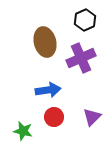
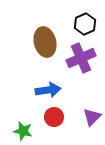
black hexagon: moved 4 px down
